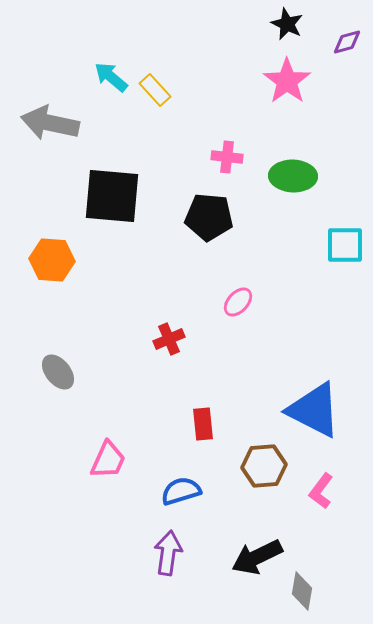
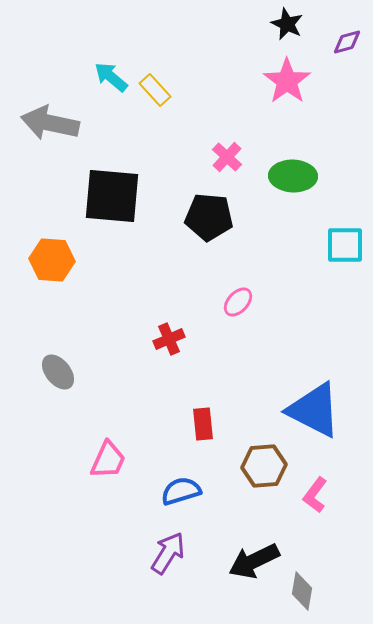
pink cross: rotated 36 degrees clockwise
pink L-shape: moved 6 px left, 4 px down
purple arrow: rotated 24 degrees clockwise
black arrow: moved 3 px left, 4 px down
